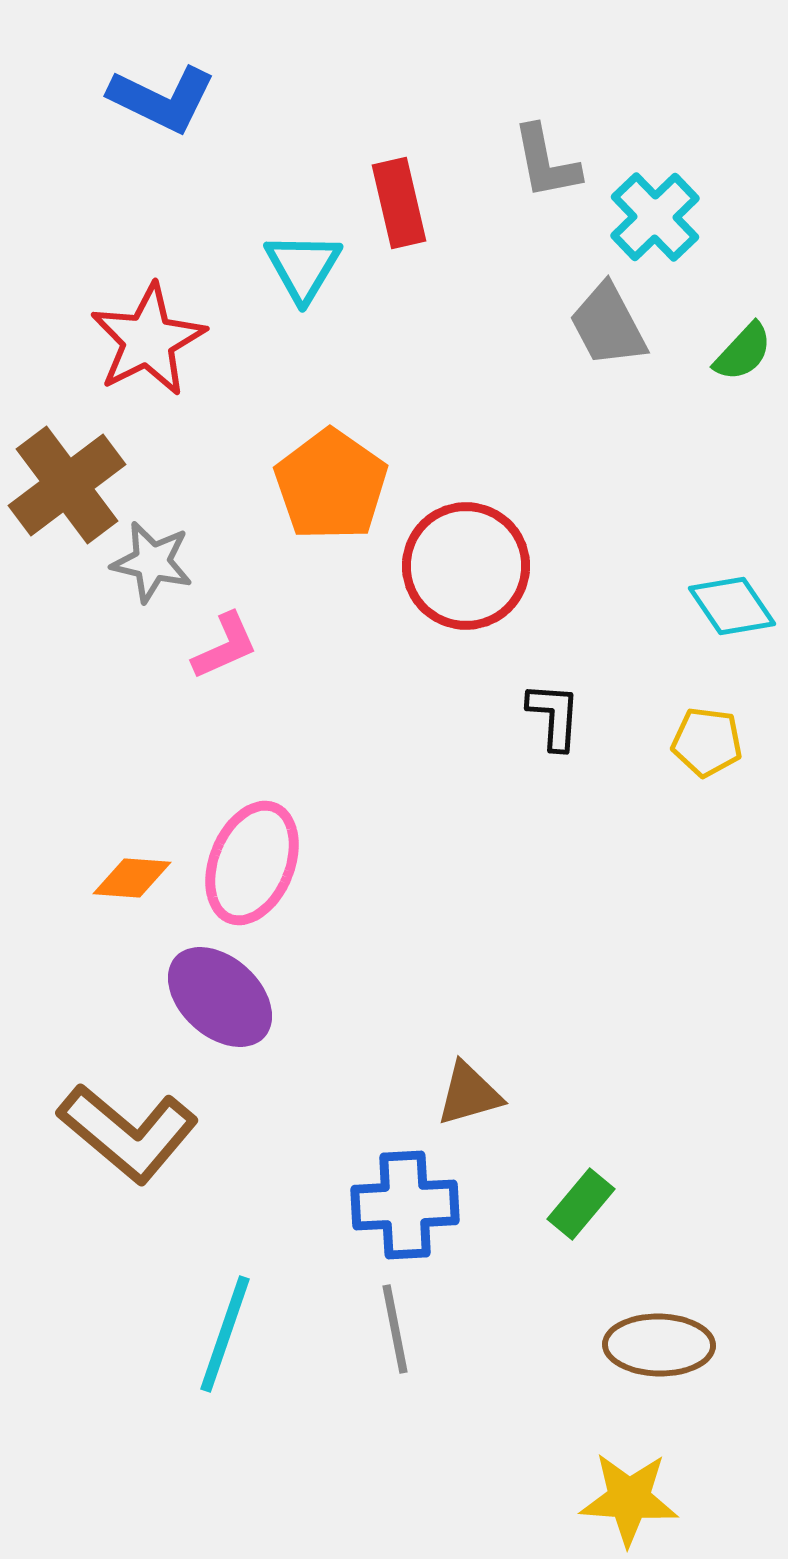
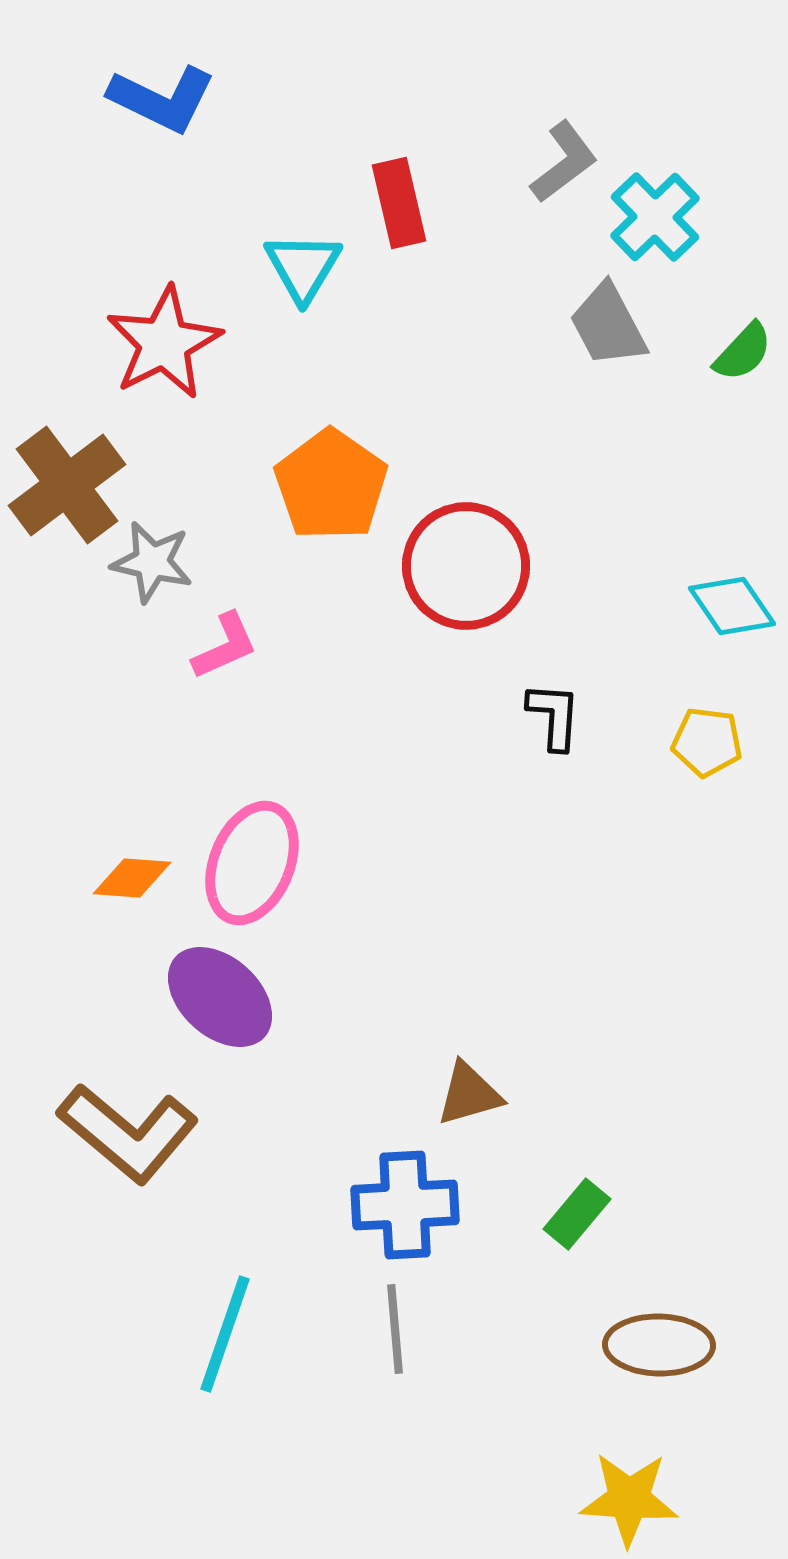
gray L-shape: moved 18 px right; rotated 116 degrees counterclockwise
red star: moved 16 px right, 3 px down
green rectangle: moved 4 px left, 10 px down
gray line: rotated 6 degrees clockwise
